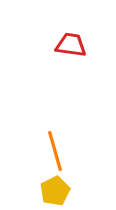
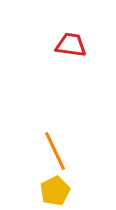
orange line: rotated 9 degrees counterclockwise
